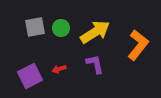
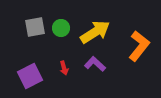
orange L-shape: moved 1 px right, 1 px down
purple L-shape: rotated 35 degrees counterclockwise
red arrow: moved 5 px right, 1 px up; rotated 88 degrees counterclockwise
